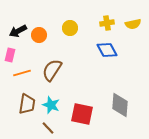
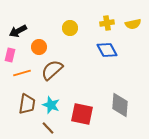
orange circle: moved 12 px down
brown semicircle: rotated 15 degrees clockwise
